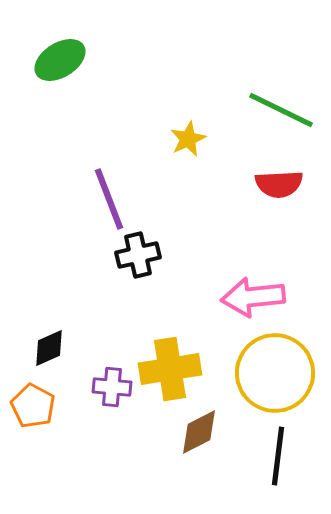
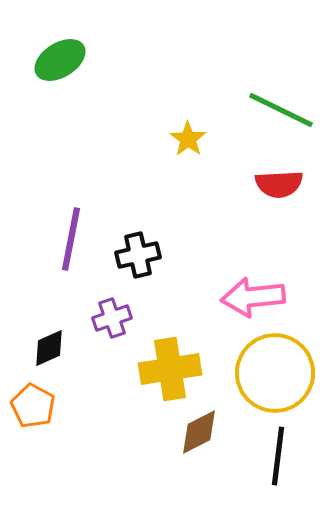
yellow star: rotated 12 degrees counterclockwise
purple line: moved 38 px left, 40 px down; rotated 32 degrees clockwise
purple cross: moved 69 px up; rotated 24 degrees counterclockwise
